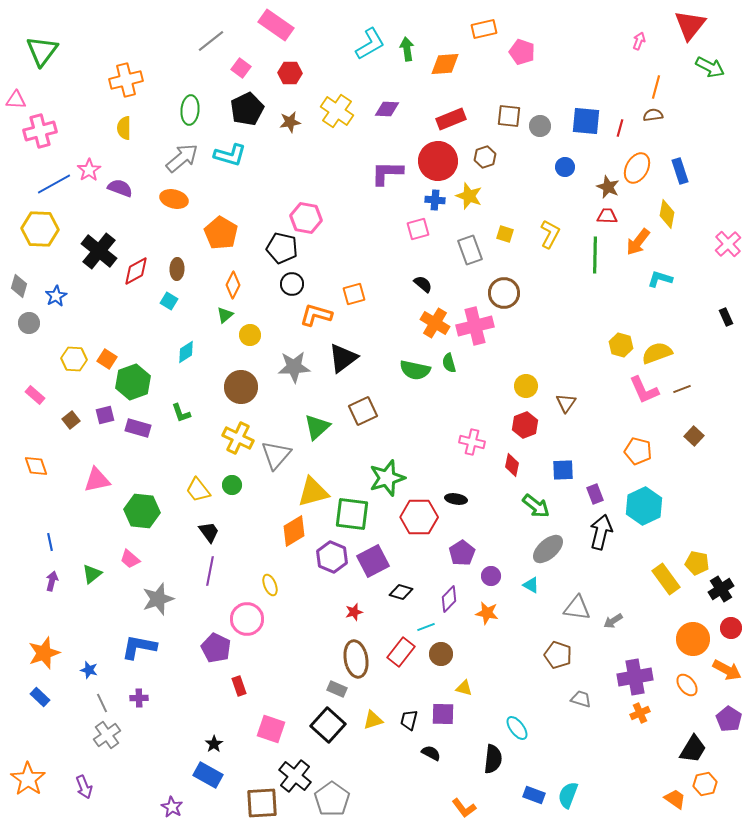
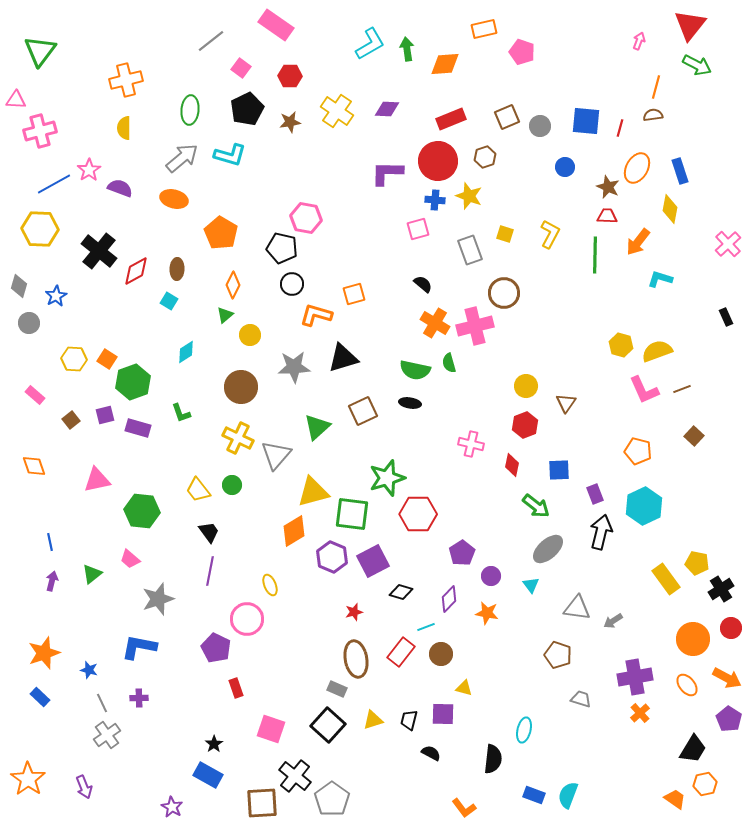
green triangle at (42, 51): moved 2 px left
green arrow at (710, 67): moved 13 px left, 2 px up
red hexagon at (290, 73): moved 3 px down
brown square at (509, 116): moved 2 px left, 1 px down; rotated 30 degrees counterclockwise
yellow diamond at (667, 214): moved 3 px right, 5 px up
yellow semicircle at (657, 353): moved 2 px up
black triangle at (343, 358): rotated 20 degrees clockwise
pink cross at (472, 442): moved 1 px left, 2 px down
orange diamond at (36, 466): moved 2 px left
blue square at (563, 470): moved 4 px left
black ellipse at (456, 499): moved 46 px left, 96 px up
red hexagon at (419, 517): moved 1 px left, 3 px up
cyan triangle at (531, 585): rotated 24 degrees clockwise
orange arrow at (727, 670): moved 8 px down
red rectangle at (239, 686): moved 3 px left, 2 px down
orange cross at (640, 713): rotated 18 degrees counterclockwise
cyan ellipse at (517, 728): moved 7 px right, 2 px down; rotated 50 degrees clockwise
